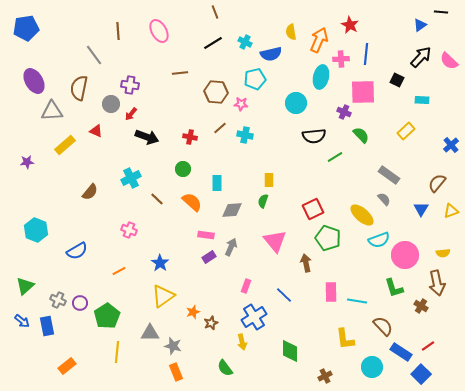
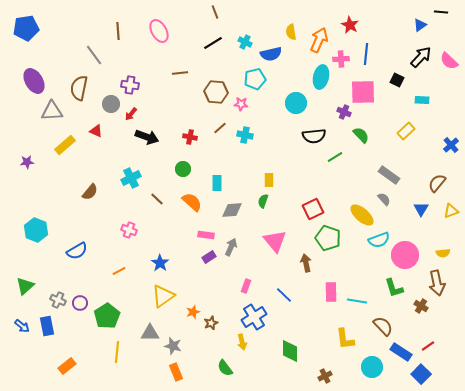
blue arrow at (22, 321): moved 5 px down
